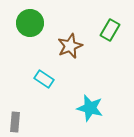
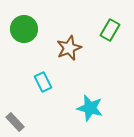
green circle: moved 6 px left, 6 px down
brown star: moved 1 px left, 2 px down
cyan rectangle: moved 1 px left, 3 px down; rotated 30 degrees clockwise
gray rectangle: rotated 48 degrees counterclockwise
